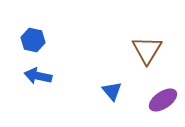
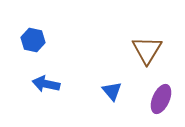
blue arrow: moved 8 px right, 8 px down
purple ellipse: moved 2 px left, 1 px up; rotated 32 degrees counterclockwise
